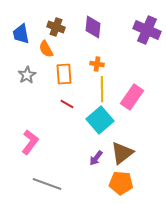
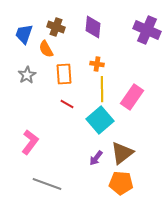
blue trapezoid: moved 3 px right; rotated 30 degrees clockwise
